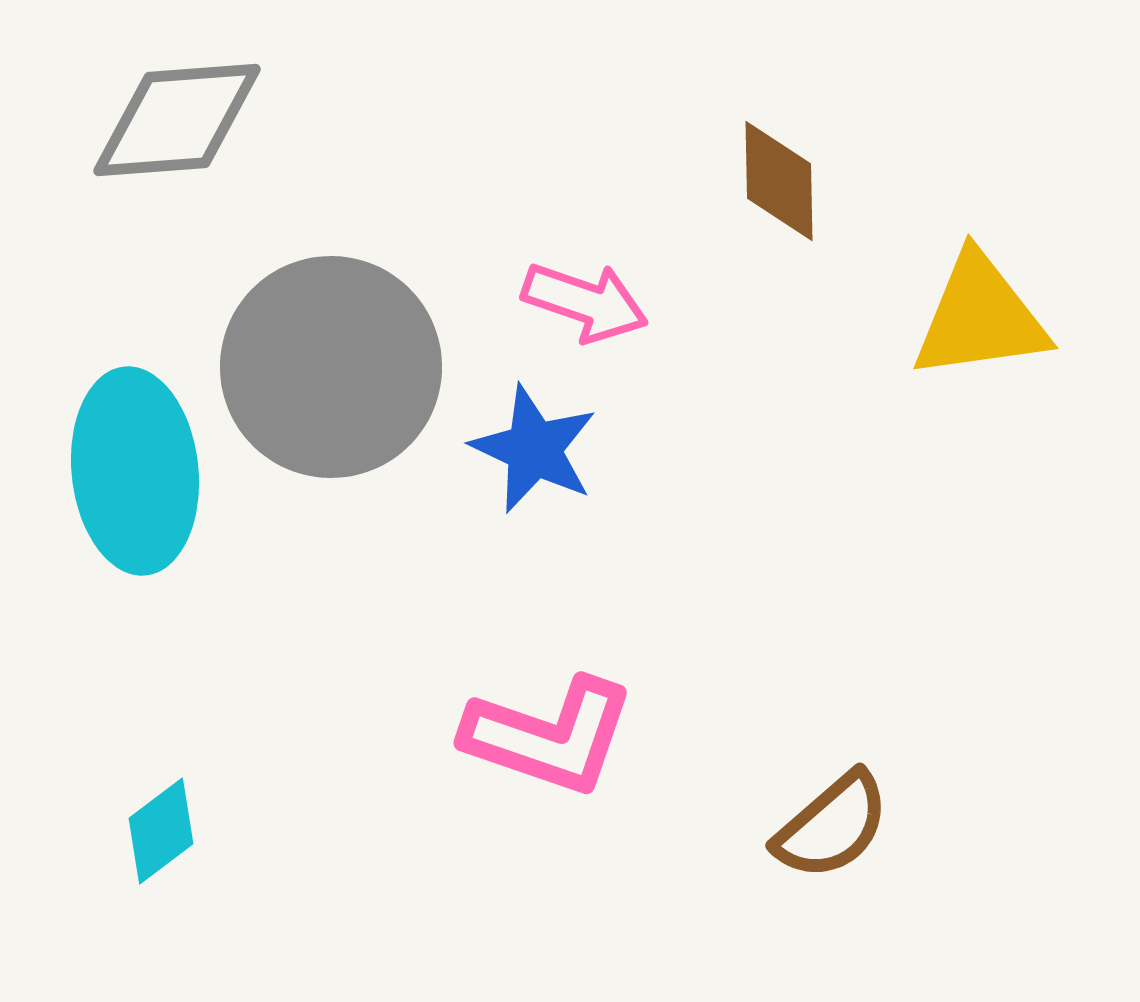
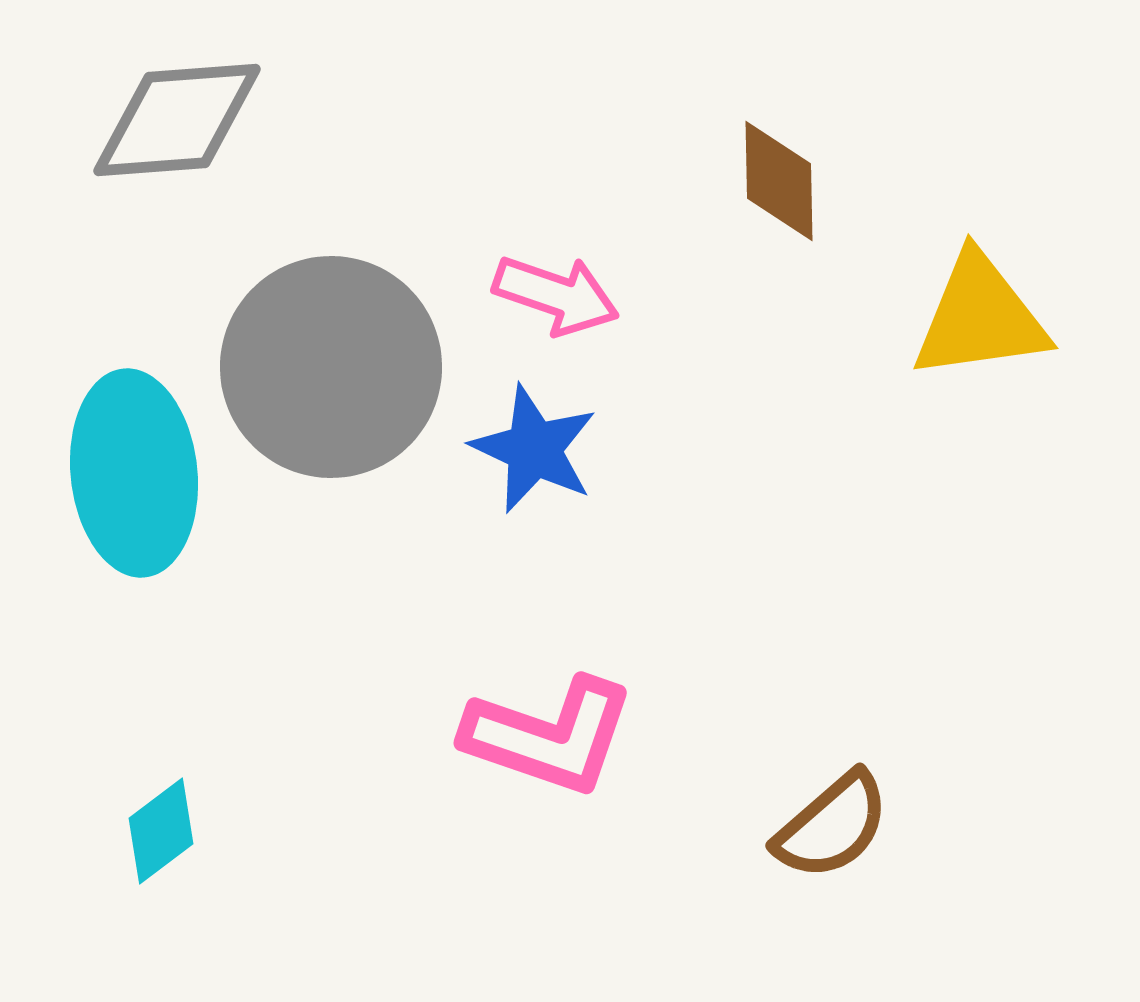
pink arrow: moved 29 px left, 7 px up
cyan ellipse: moved 1 px left, 2 px down
